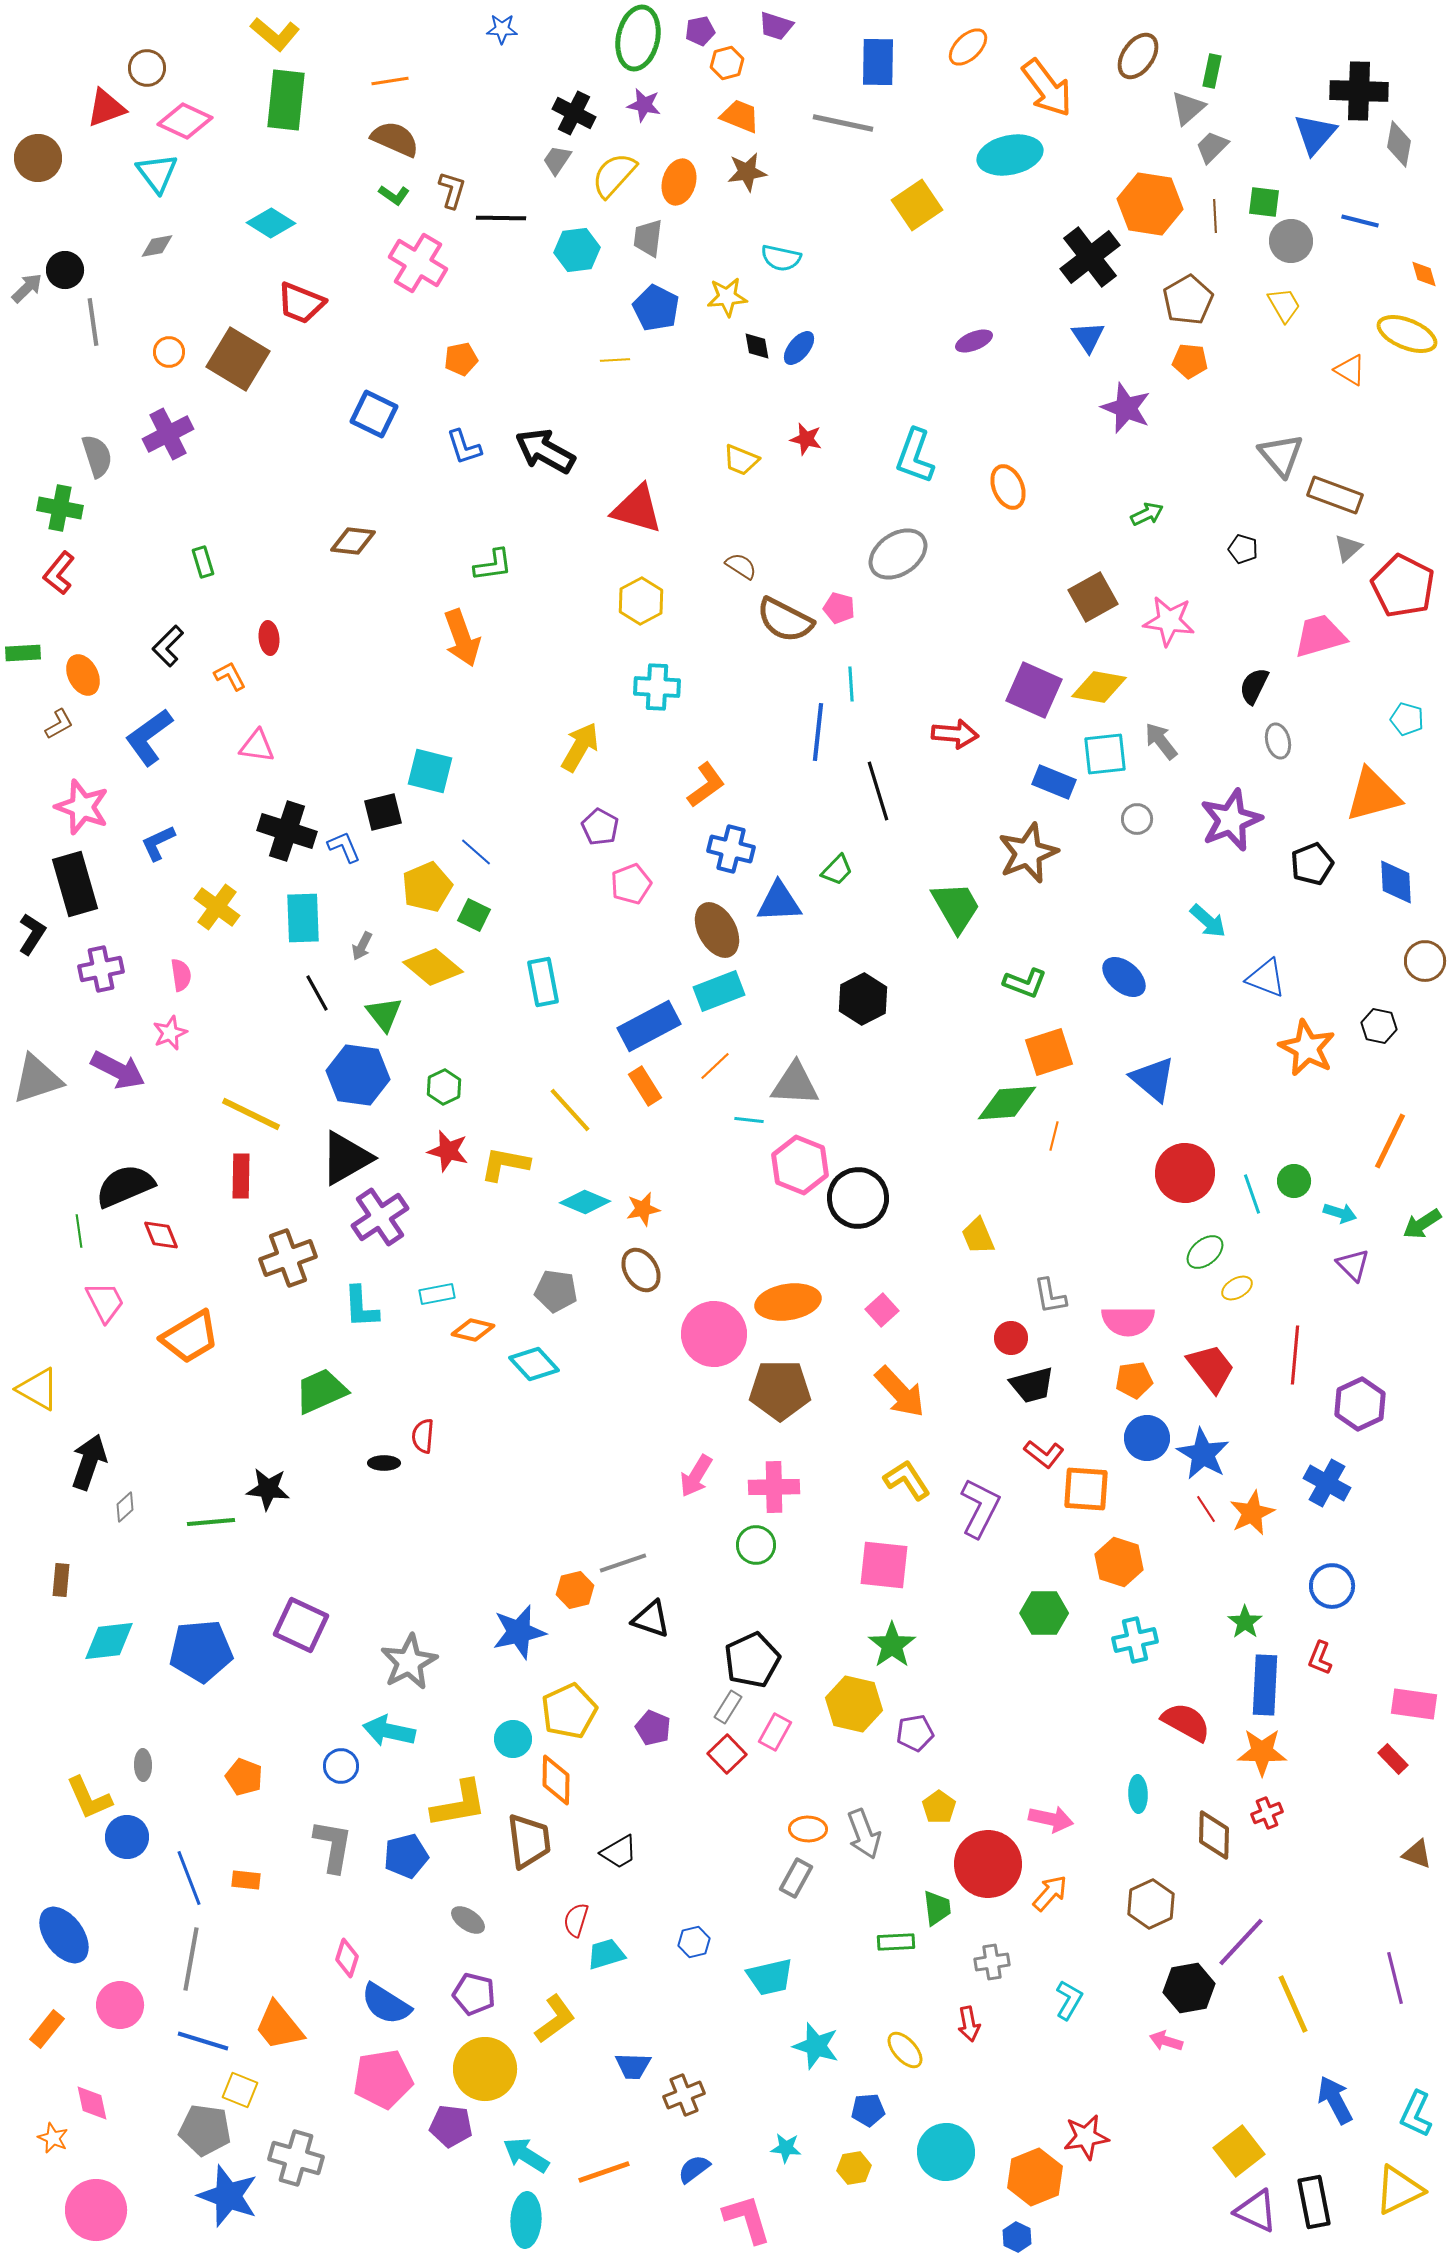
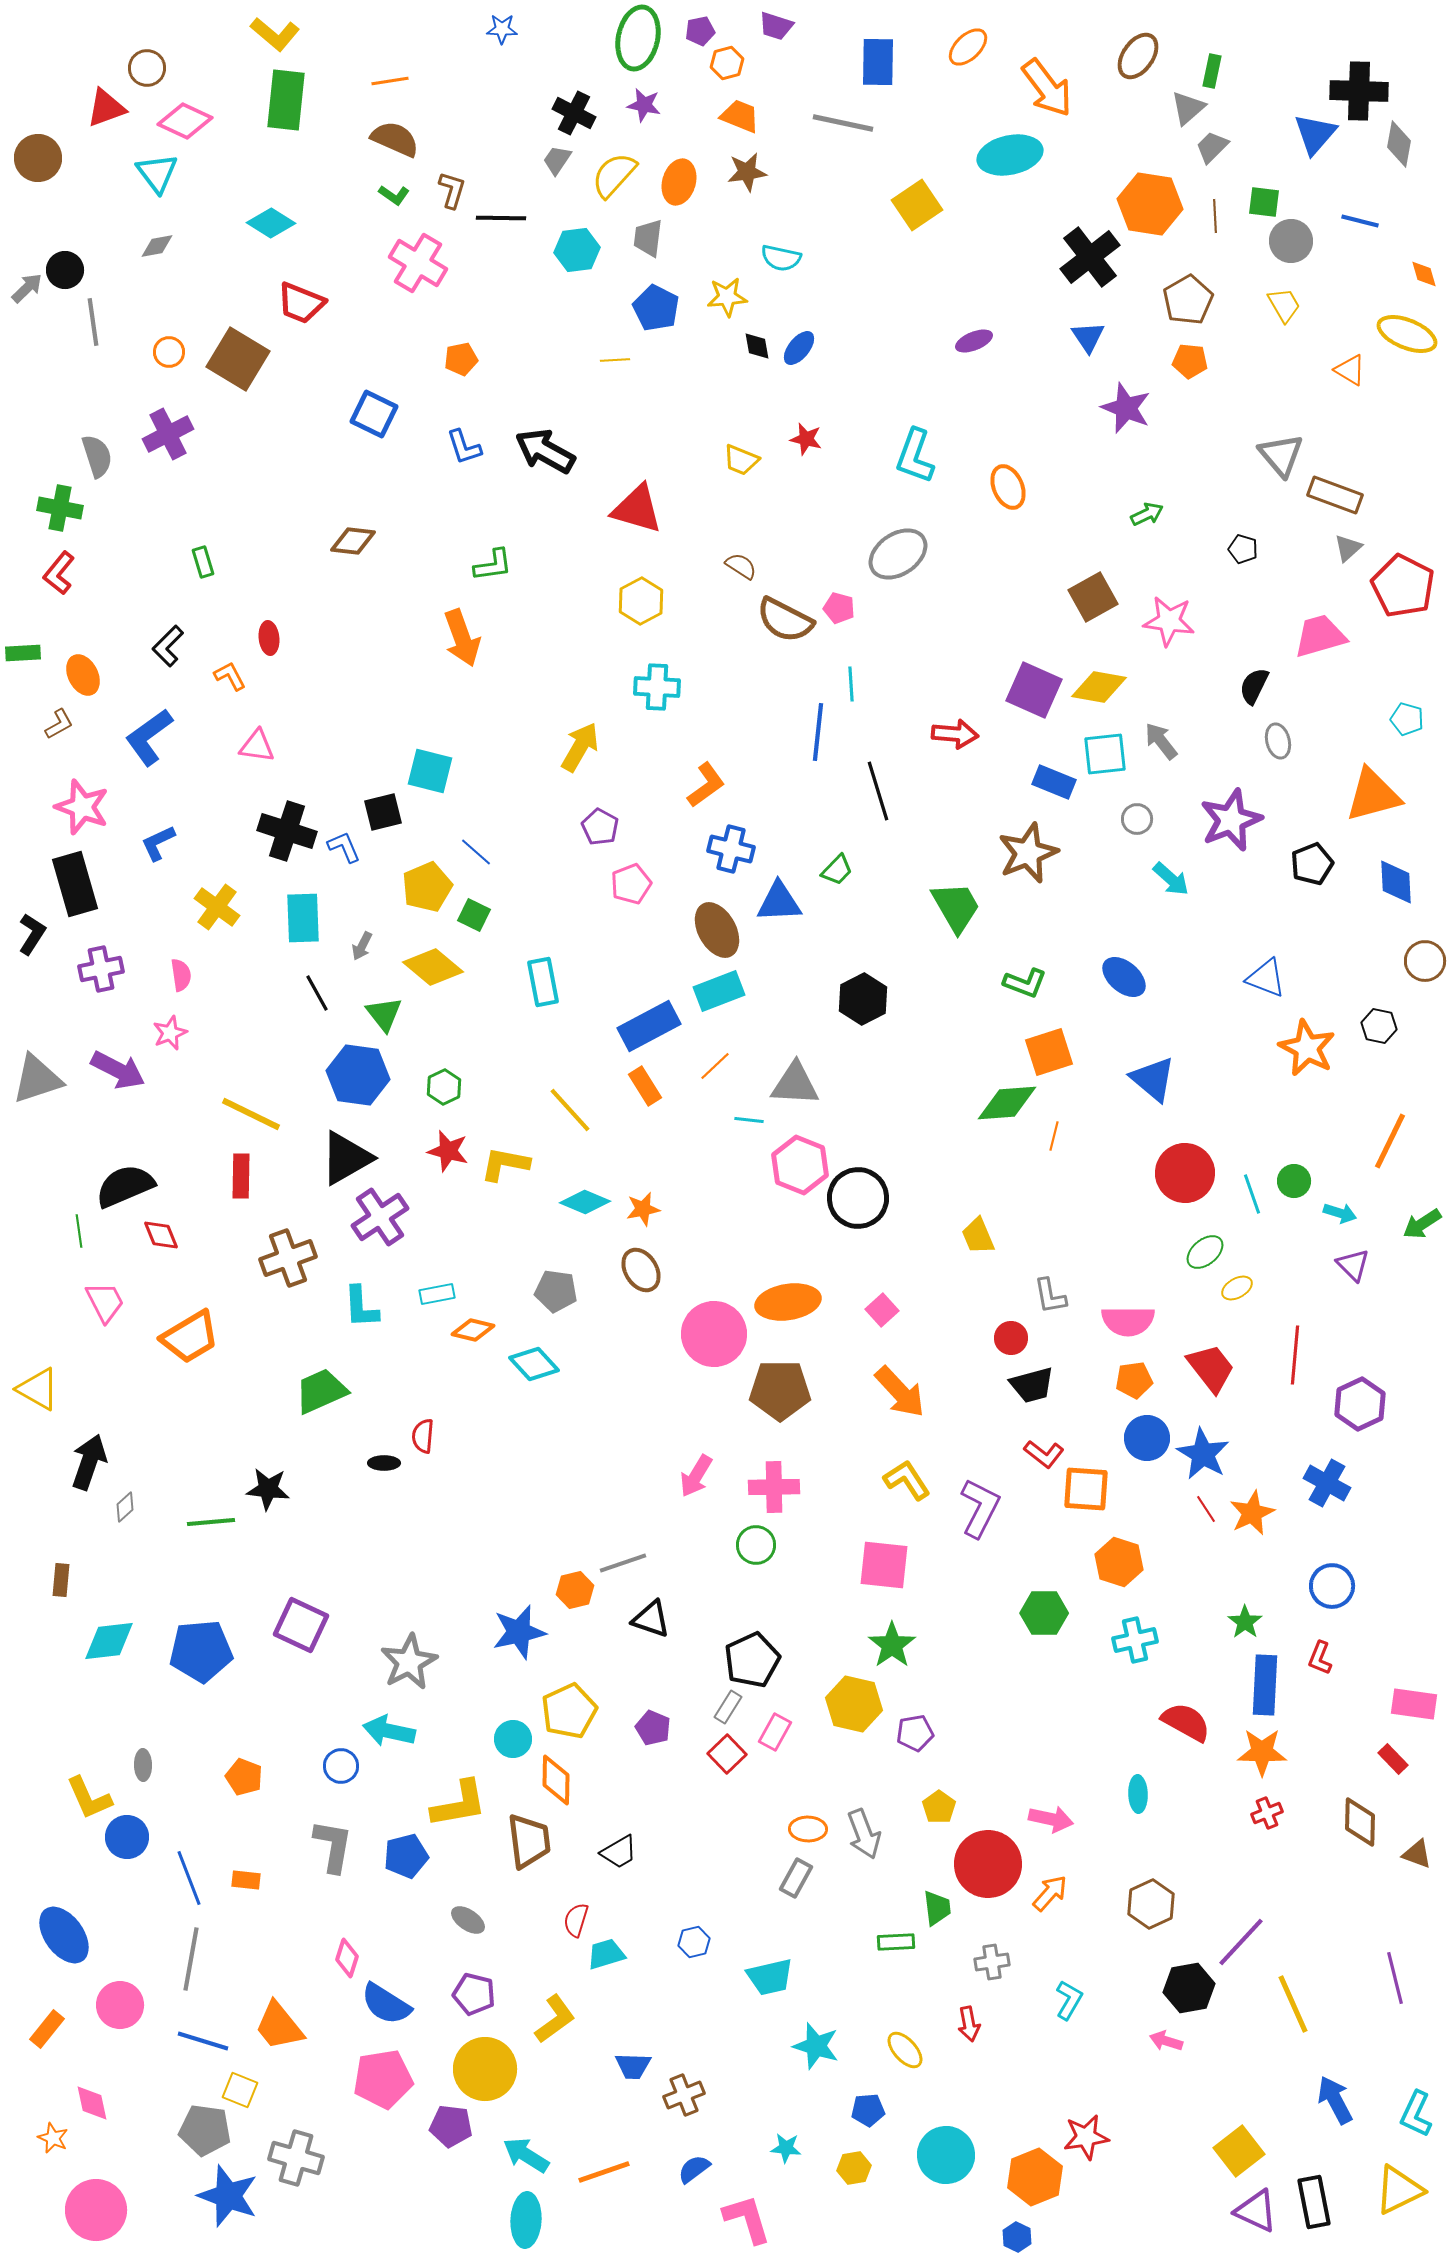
cyan arrow at (1208, 921): moved 37 px left, 42 px up
brown diamond at (1214, 1835): moved 146 px right, 13 px up
cyan circle at (946, 2152): moved 3 px down
